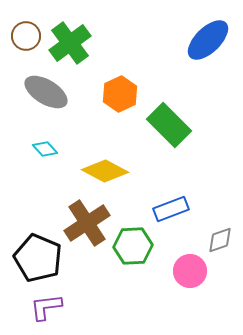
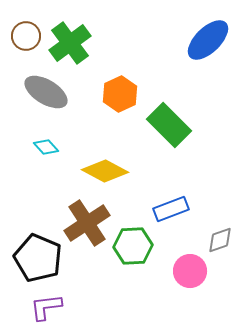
cyan diamond: moved 1 px right, 2 px up
